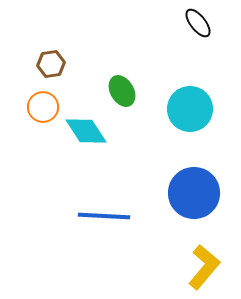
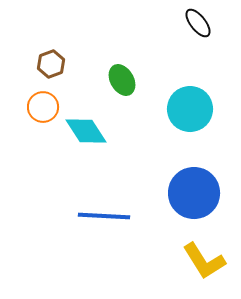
brown hexagon: rotated 12 degrees counterclockwise
green ellipse: moved 11 px up
yellow L-shape: moved 6 px up; rotated 108 degrees clockwise
